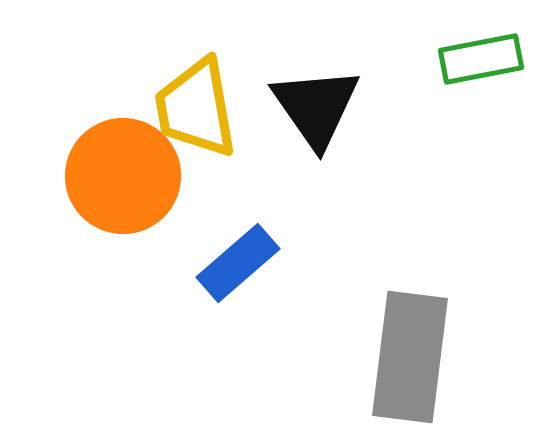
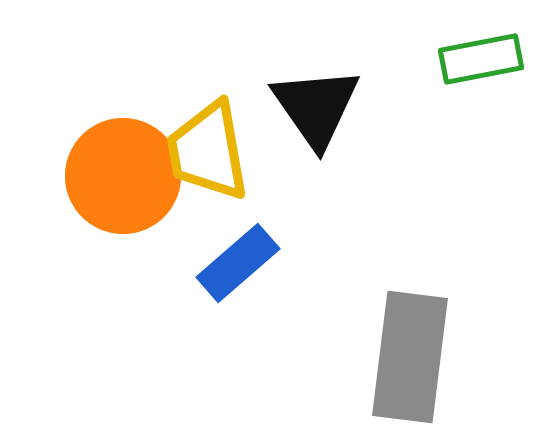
yellow trapezoid: moved 12 px right, 43 px down
